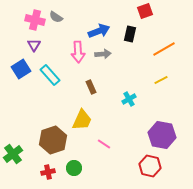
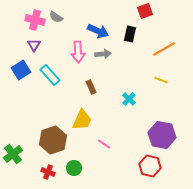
blue arrow: moved 1 px left; rotated 45 degrees clockwise
blue square: moved 1 px down
yellow line: rotated 48 degrees clockwise
cyan cross: rotated 16 degrees counterclockwise
red cross: rotated 32 degrees clockwise
